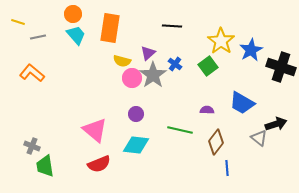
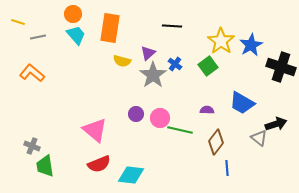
blue star: moved 5 px up
pink circle: moved 28 px right, 40 px down
cyan diamond: moved 5 px left, 30 px down
